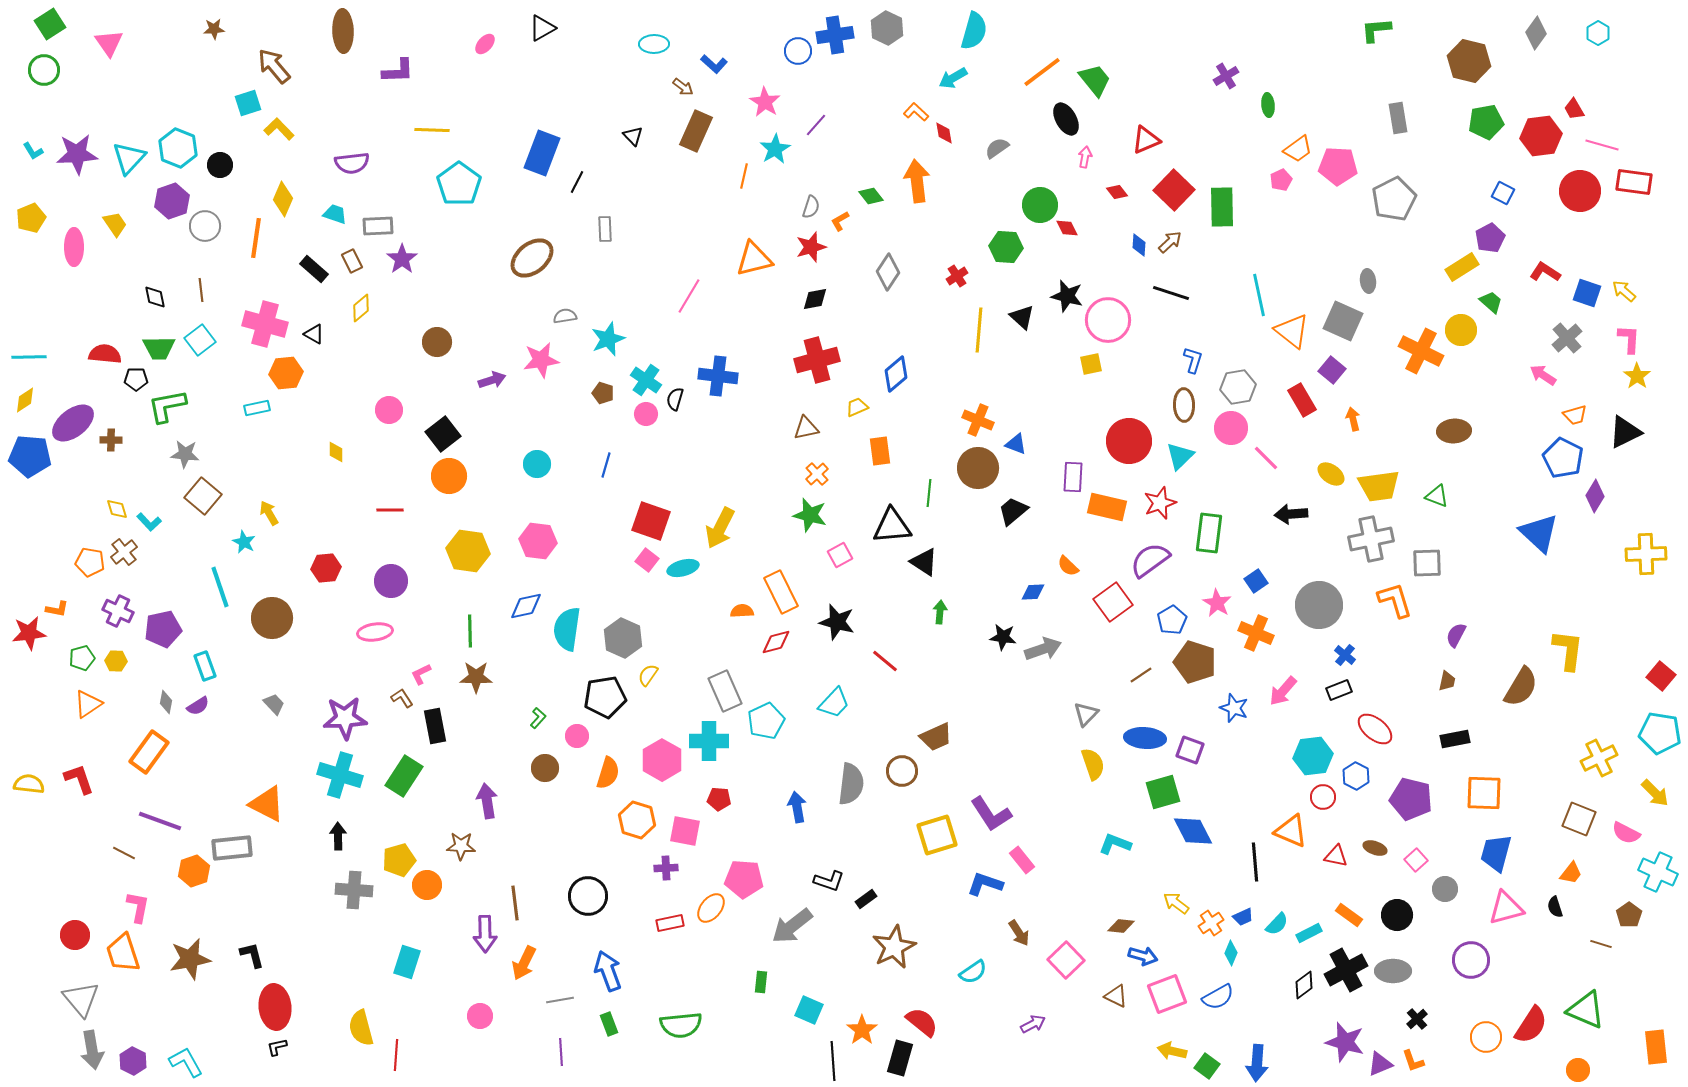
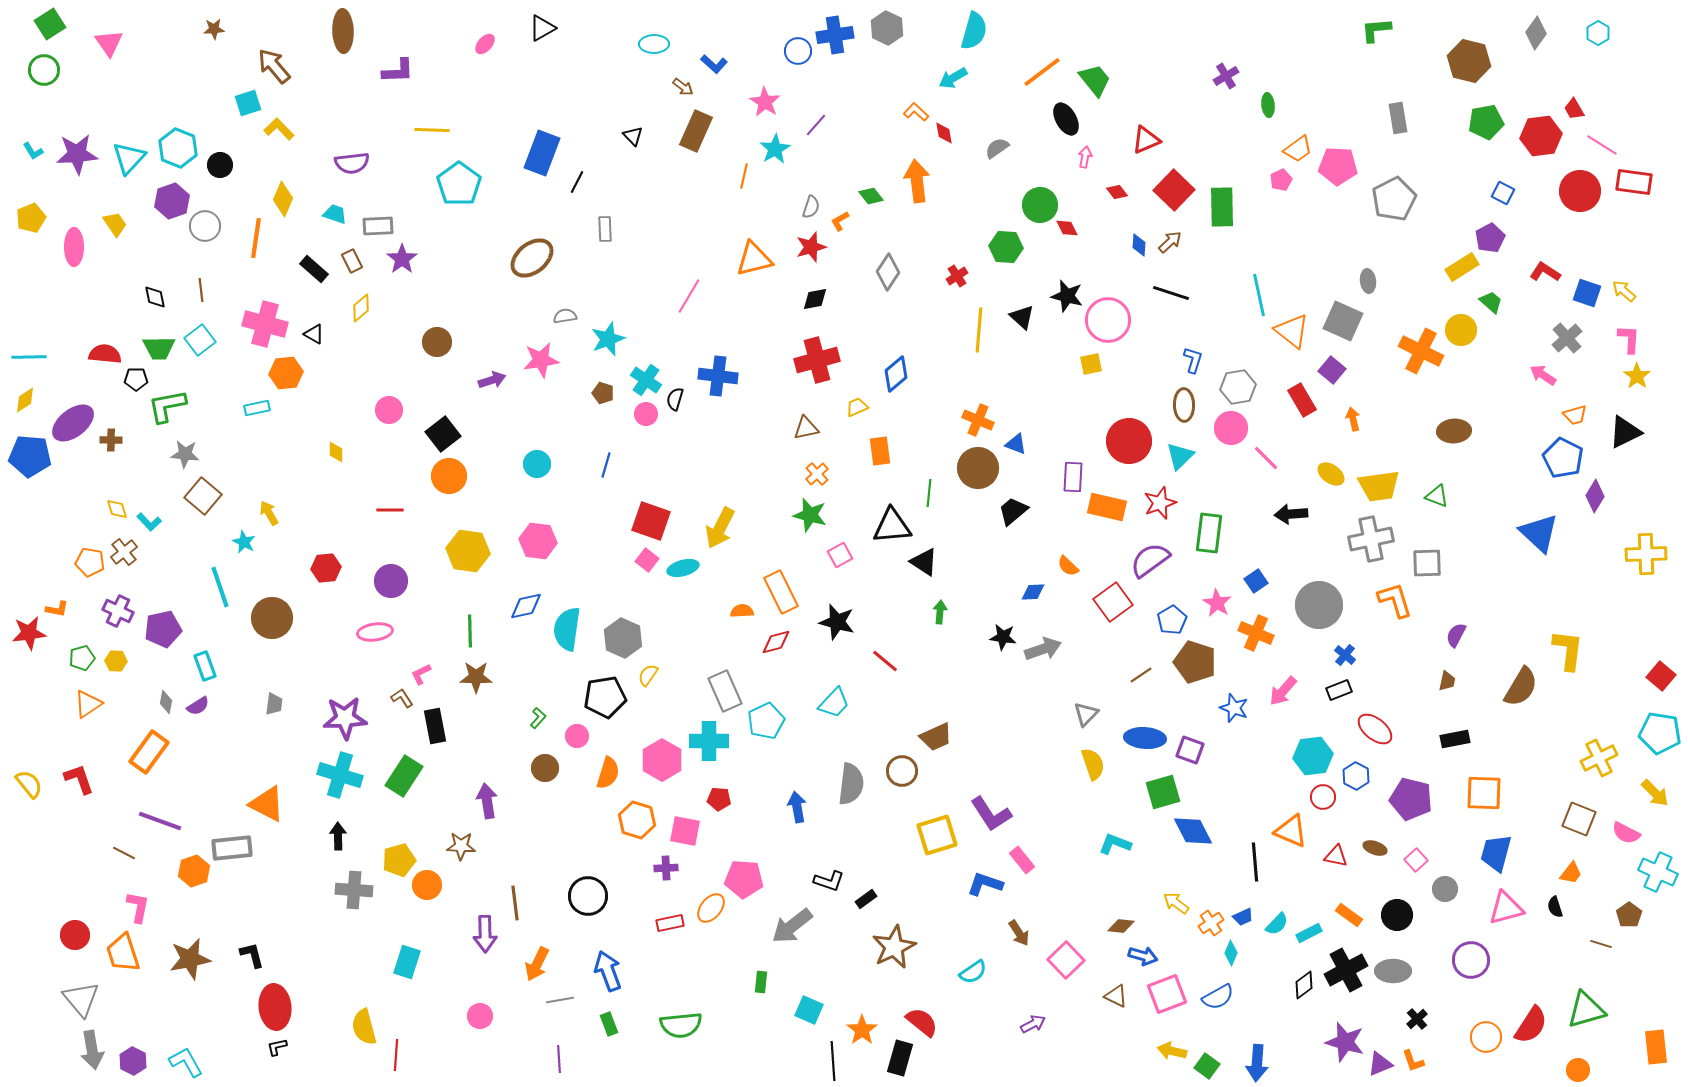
pink line at (1602, 145): rotated 16 degrees clockwise
gray trapezoid at (274, 704): rotated 50 degrees clockwise
yellow semicircle at (29, 784): rotated 44 degrees clockwise
orange arrow at (524, 963): moved 13 px right, 1 px down
green triangle at (1586, 1010): rotated 39 degrees counterclockwise
yellow semicircle at (361, 1028): moved 3 px right, 1 px up
purple line at (561, 1052): moved 2 px left, 7 px down
